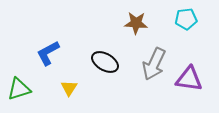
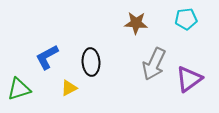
blue L-shape: moved 1 px left, 4 px down
black ellipse: moved 14 px left; rotated 56 degrees clockwise
purple triangle: rotated 44 degrees counterclockwise
yellow triangle: rotated 30 degrees clockwise
